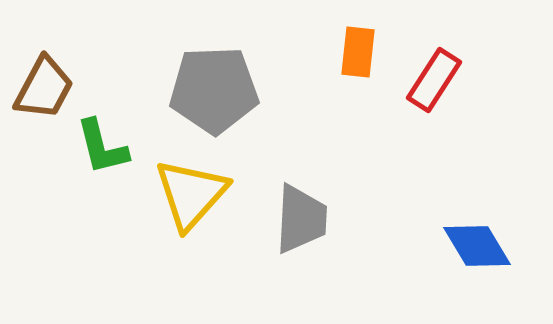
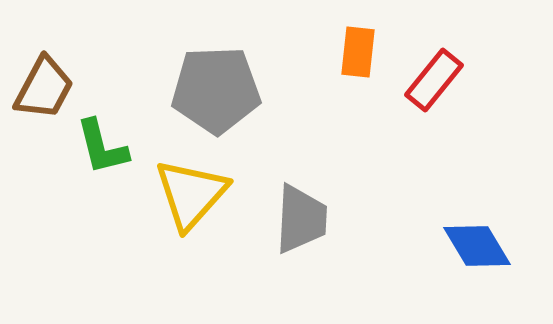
red rectangle: rotated 6 degrees clockwise
gray pentagon: moved 2 px right
